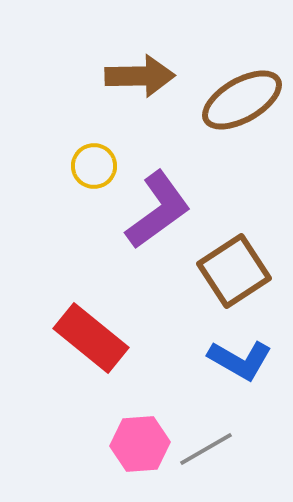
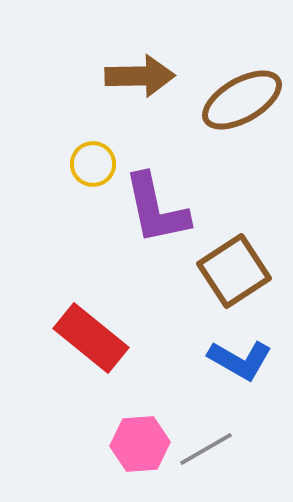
yellow circle: moved 1 px left, 2 px up
purple L-shape: moved 2 px left, 1 px up; rotated 114 degrees clockwise
